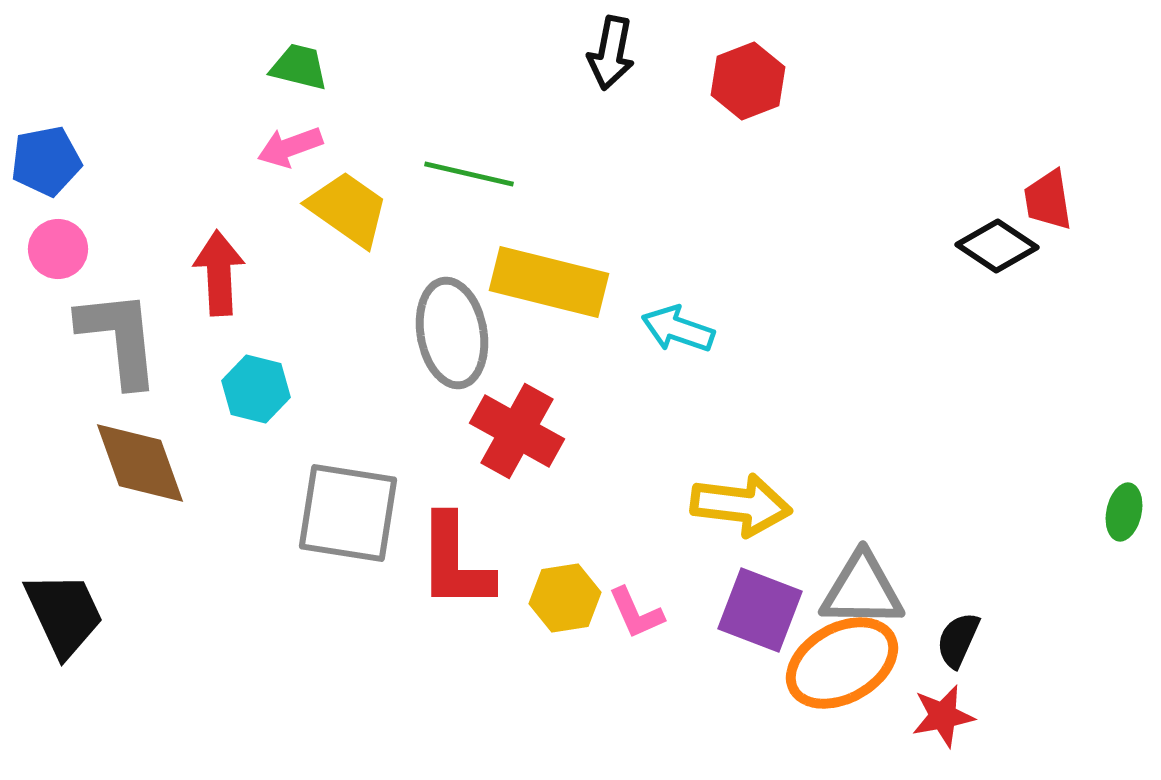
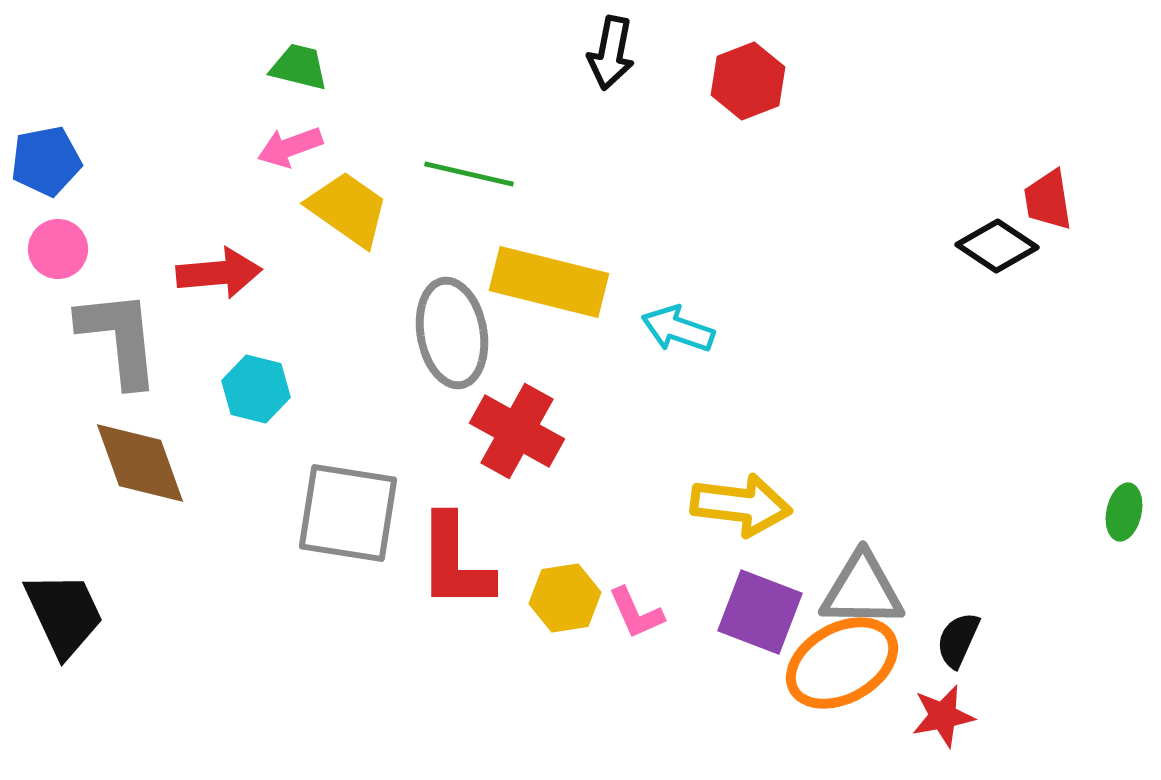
red arrow: rotated 88 degrees clockwise
purple square: moved 2 px down
